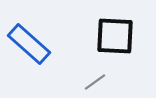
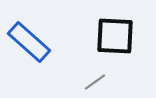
blue rectangle: moved 2 px up
